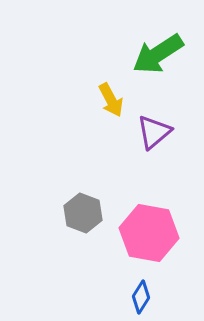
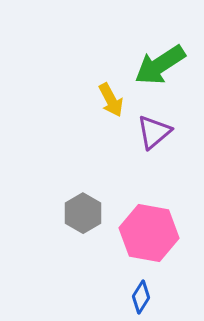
green arrow: moved 2 px right, 11 px down
gray hexagon: rotated 9 degrees clockwise
